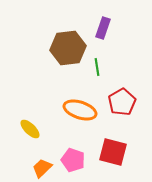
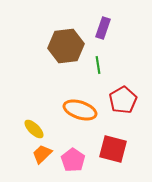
brown hexagon: moved 2 px left, 2 px up
green line: moved 1 px right, 2 px up
red pentagon: moved 1 px right, 2 px up
yellow ellipse: moved 4 px right
red square: moved 3 px up
pink pentagon: rotated 15 degrees clockwise
orange trapezoid: moved 14 px up
